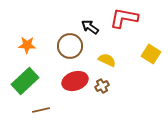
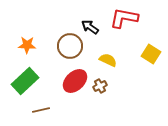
yellow semicircle: moved 1 px right
red ellipse: rotated 25 degrees counterclockwise
brown cross: moved 2 px left
